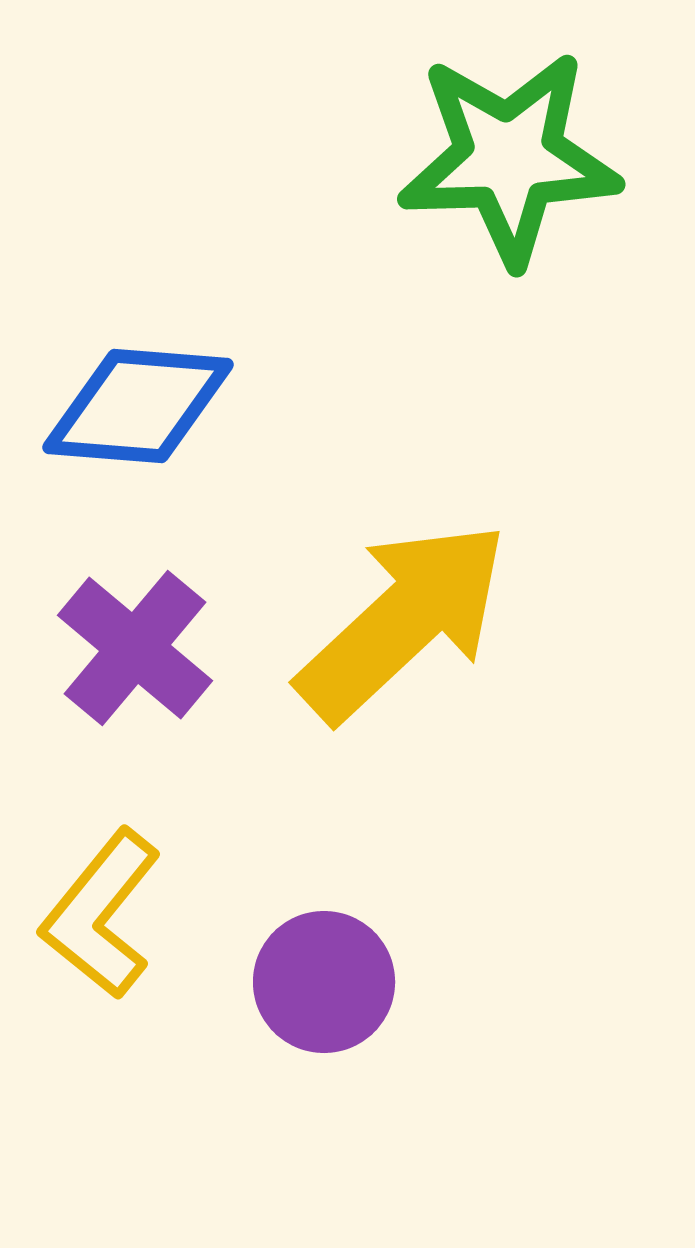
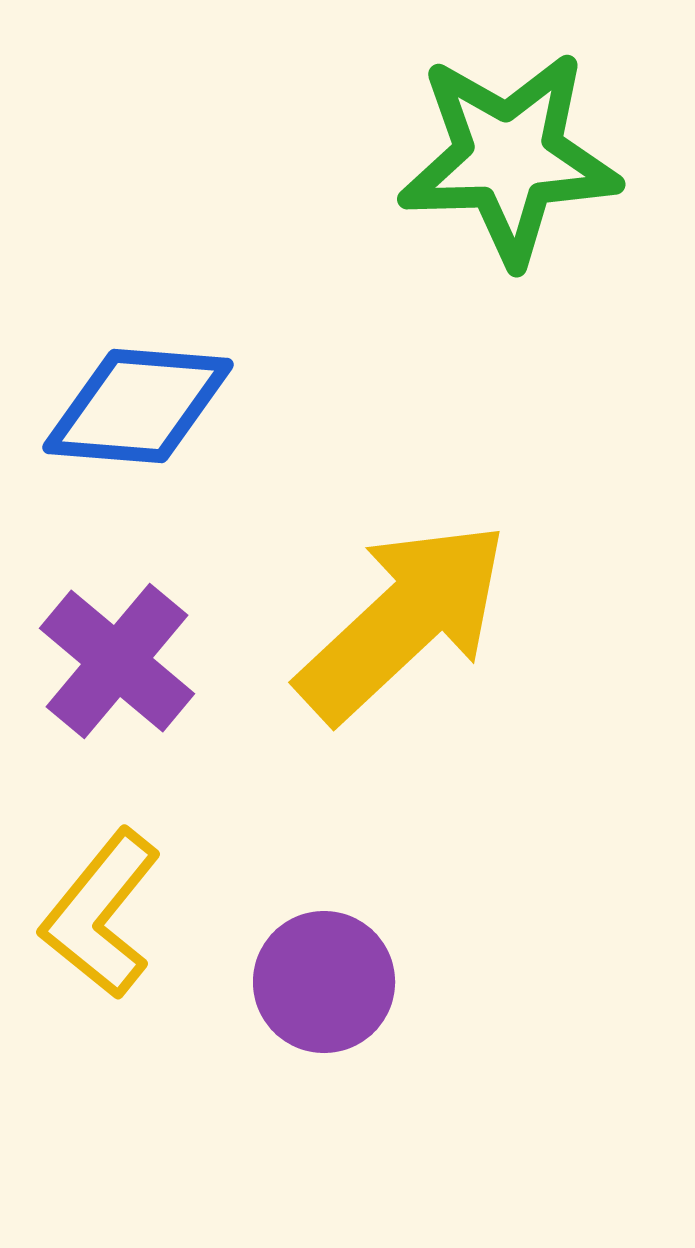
purple cross: moved 18 px left, 13 px down
